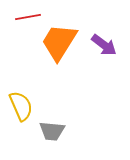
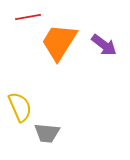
yellow semicircle: moved 1 px left, 1 px down
gray trapezoid: moved 5 px left, 2 px down
